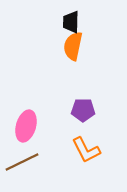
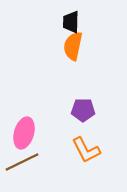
pink ellipse: moved 2 px left, 7 px down
